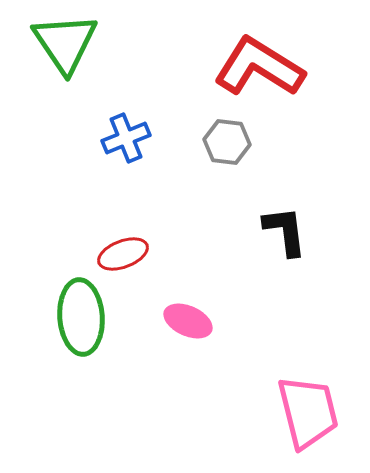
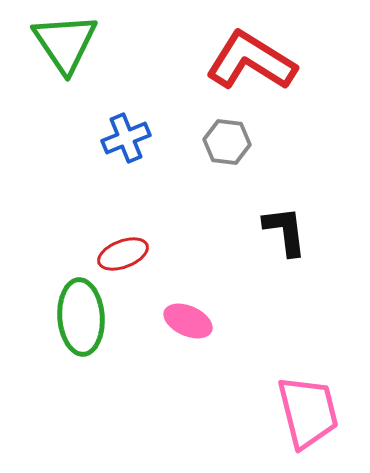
red L-shape: moved 8 px left, 6 px up
